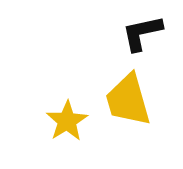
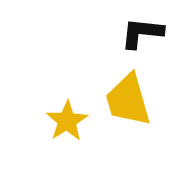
black L-shape: rotated 18 degrees clockwise
